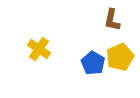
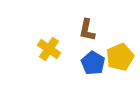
brown L-shape: moved 25 px left, 10 px down
yellow cross: moved 10 px right
